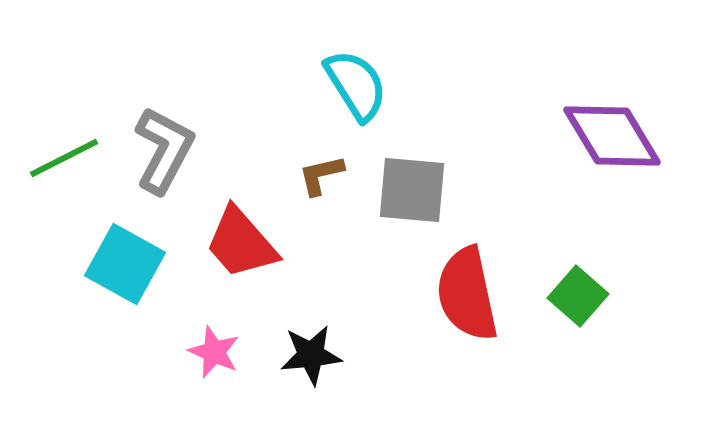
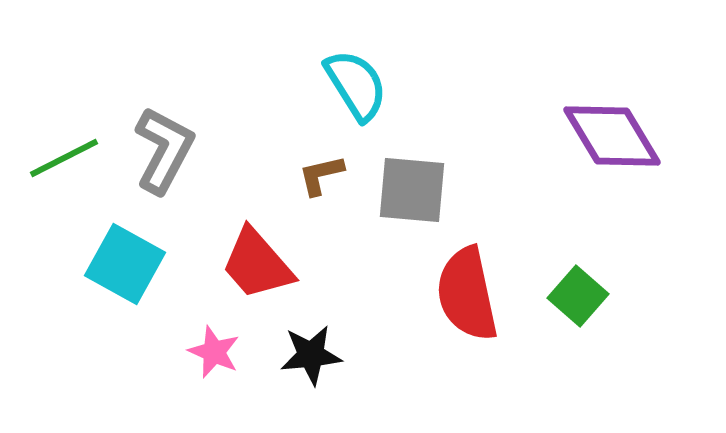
red trapezoid: moved 16 px right, 21 px down
